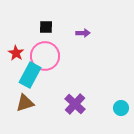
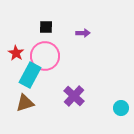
purple cross: moved 1 px left, 8 px up
